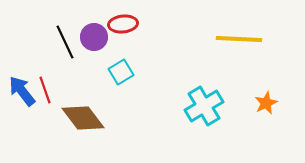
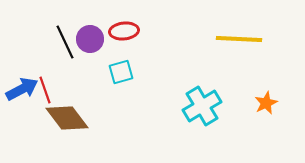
red ellipse: moved 1 px right, 7 px down
purple circle: moved 4 px left, 2 px down
cyan square: rotated 15 degrees clockwise
blue arrow: moved 2 px up; rotated 100 degrees clockwise
cyan cross: moved 2 px left
brown diamond: moved 16 px left
